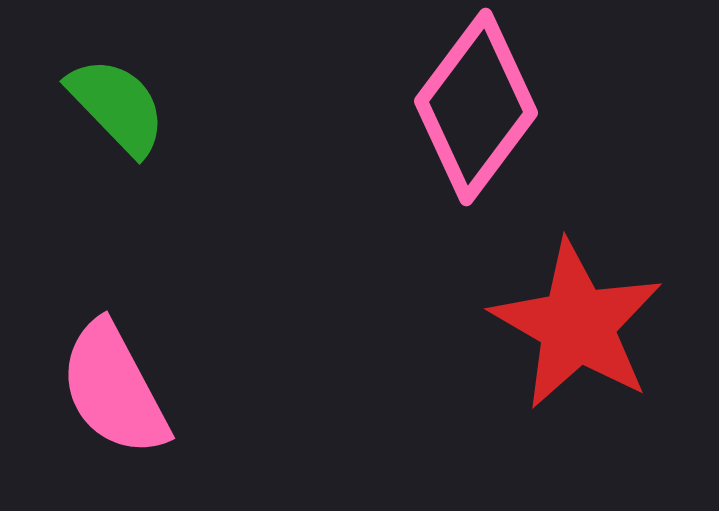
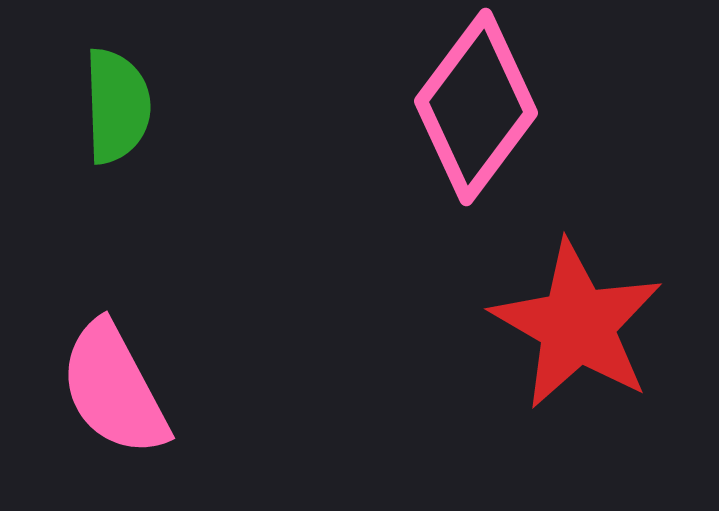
green semicircle: rotated 42 degrees clockwise
